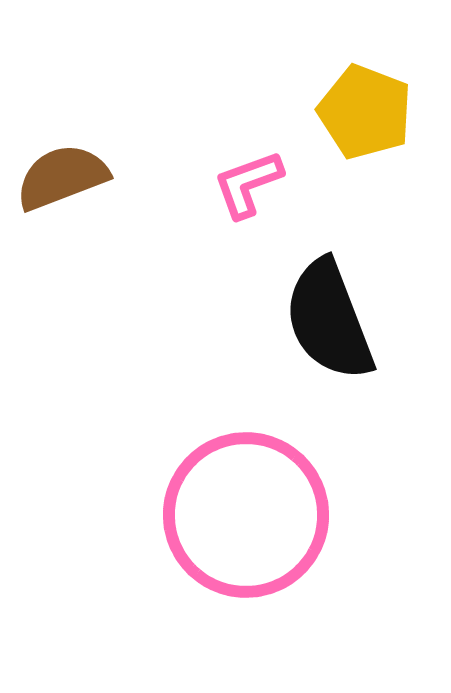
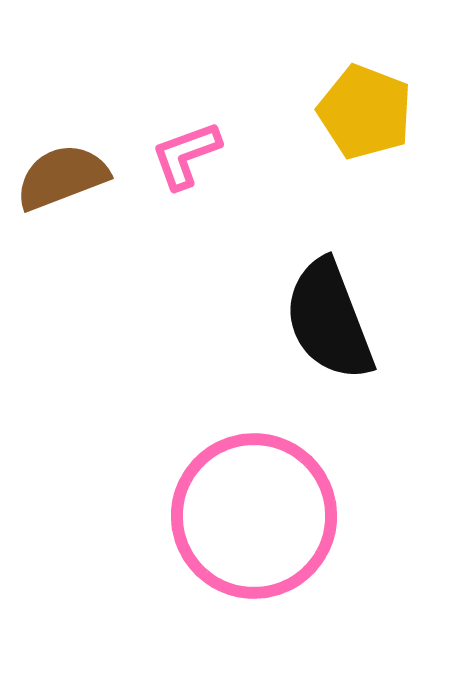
pink L-shape: moved 62 px left, 29 px up
pink circle: moved 8 px right, 1 px down
